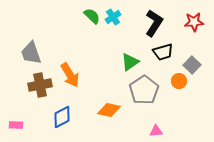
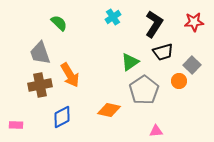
green semicircle: moved 33 px left, 7 px down
black L-shape: moved 1 px down
gray trapezoid: moved 9 px right
